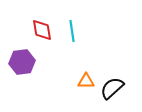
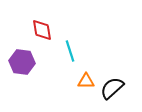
cyan line: moved 2 px left, 20 px down; rotated 10 degrees counterclockwise
purple hexagon: rotated 15 degrees clockwise
